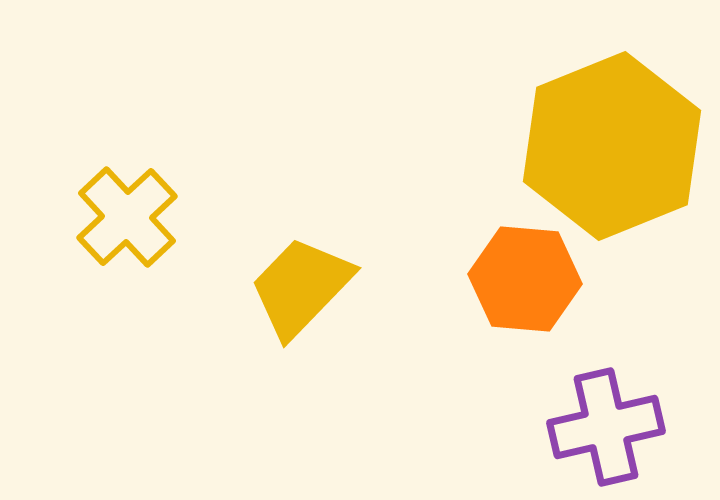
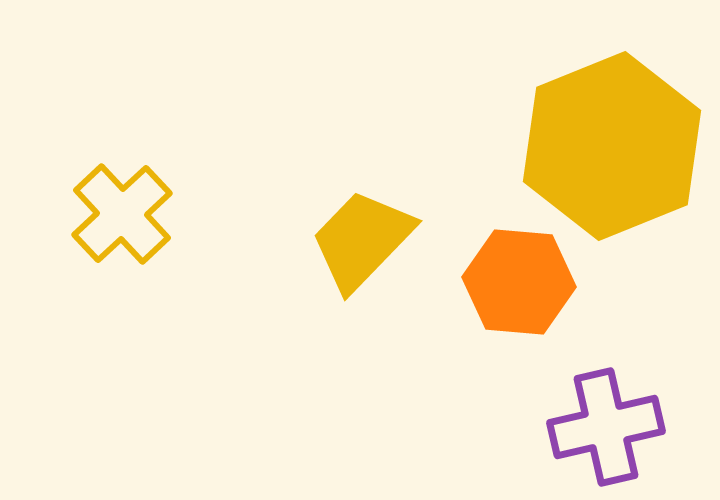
yellow cross: moved 5 px left, 3 px up
orange hexagon: moved 6 px left, 3 px down
yellow trapezoid: moved 61 px right, 47 px up
